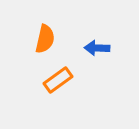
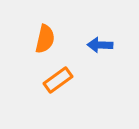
blue arrow: moved 3 px right, 3 px up
